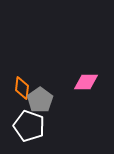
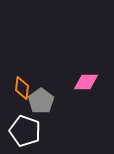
gray pentagon: moved 1 px right, 1 px down
white pentagon: moved 4 px left, 5 px down
